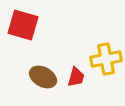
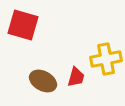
brown ellipse: moved 4 px down
